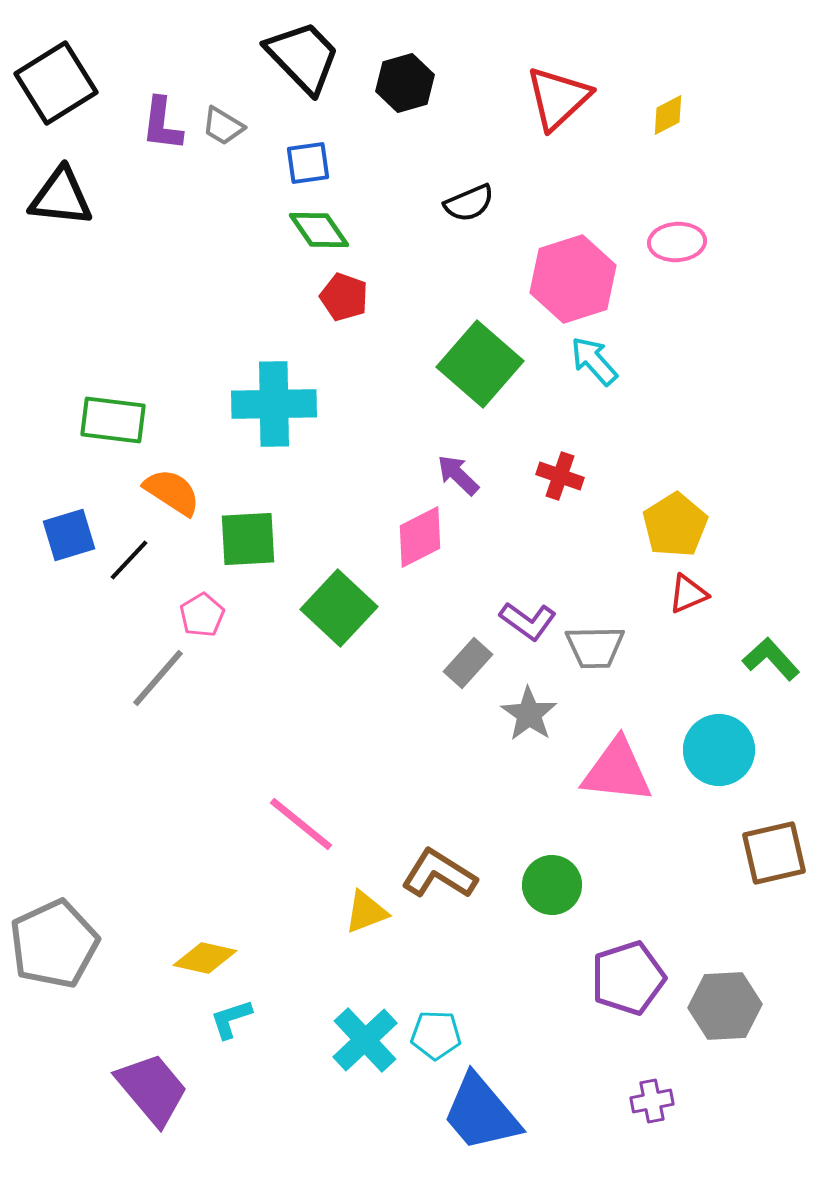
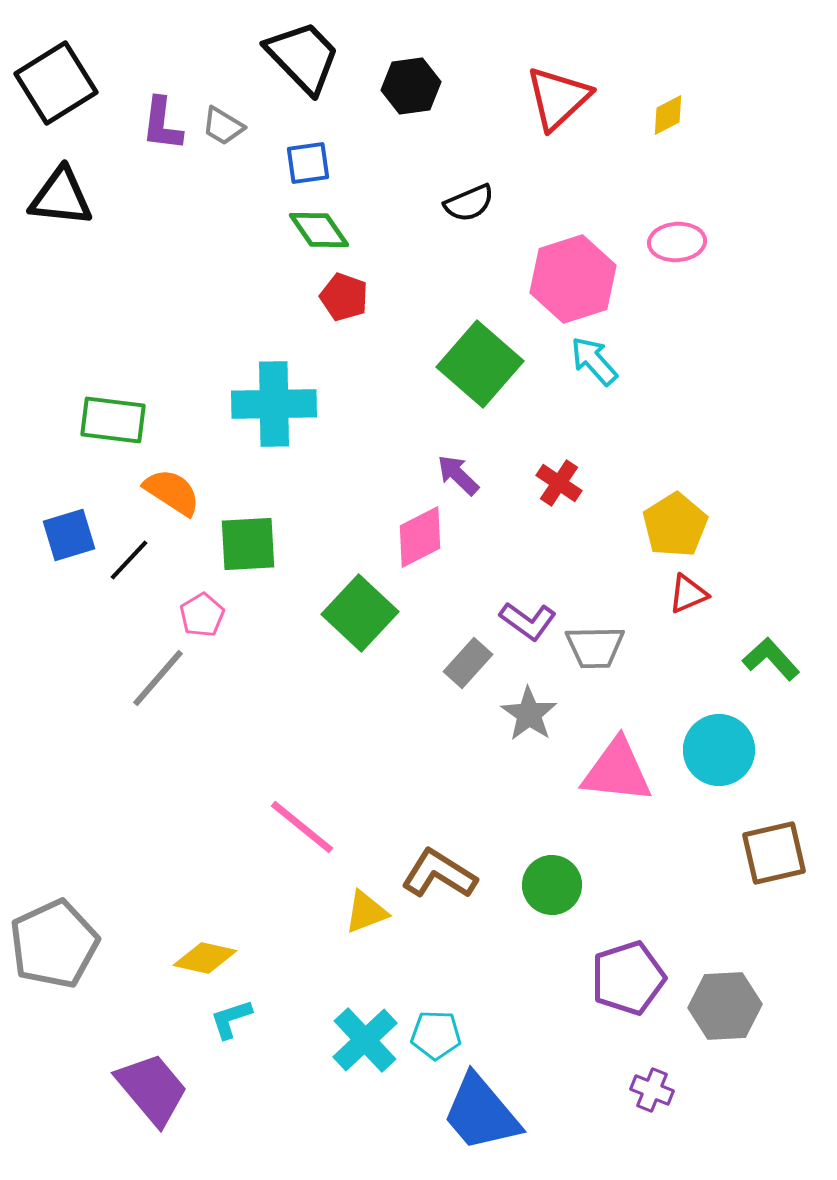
black hexagon at (405, 83): moved 6 px right, 3 px down; rotated 8 degrees clockwise
red cross at (560, 476): moved 1 px left, 7 px down; rotated 15 degrees clockwise
green square at (248, 539): moved 5 px down
green square at (339, 608): moved 21 px right, 5 px down
pink line at (301, 824): moved 1 px right, 3 px down
purple cross at (652, 1101): moved 11 px up; rotated 33 degrees clockwise
